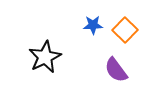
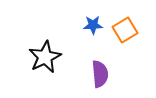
orange square: rotated 15 degrees clockwise
purple semicircle: moved 16 px left, 4 px down; rotated 148 degrees counterclockwise
